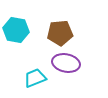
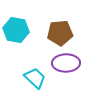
purple ellipse: rotated 12 degrees counterclockwise
cyan trapezoid: rotated 65 degrees clockwise
